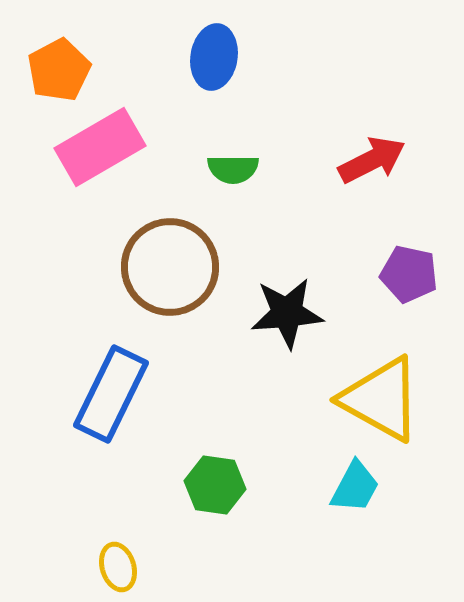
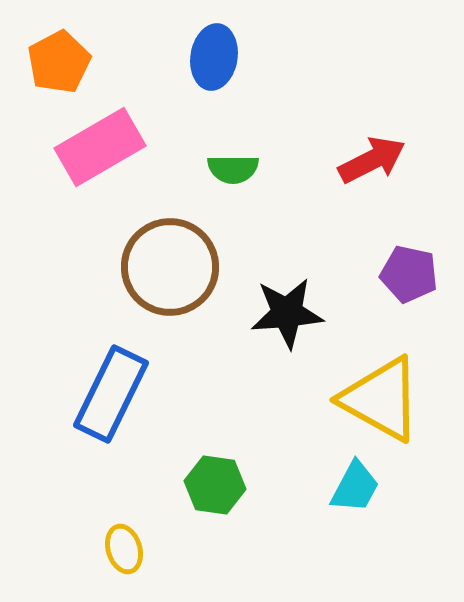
orange pentagon: moved 8 px up
yellow ellipse: moved 6 px right, 18 px up
